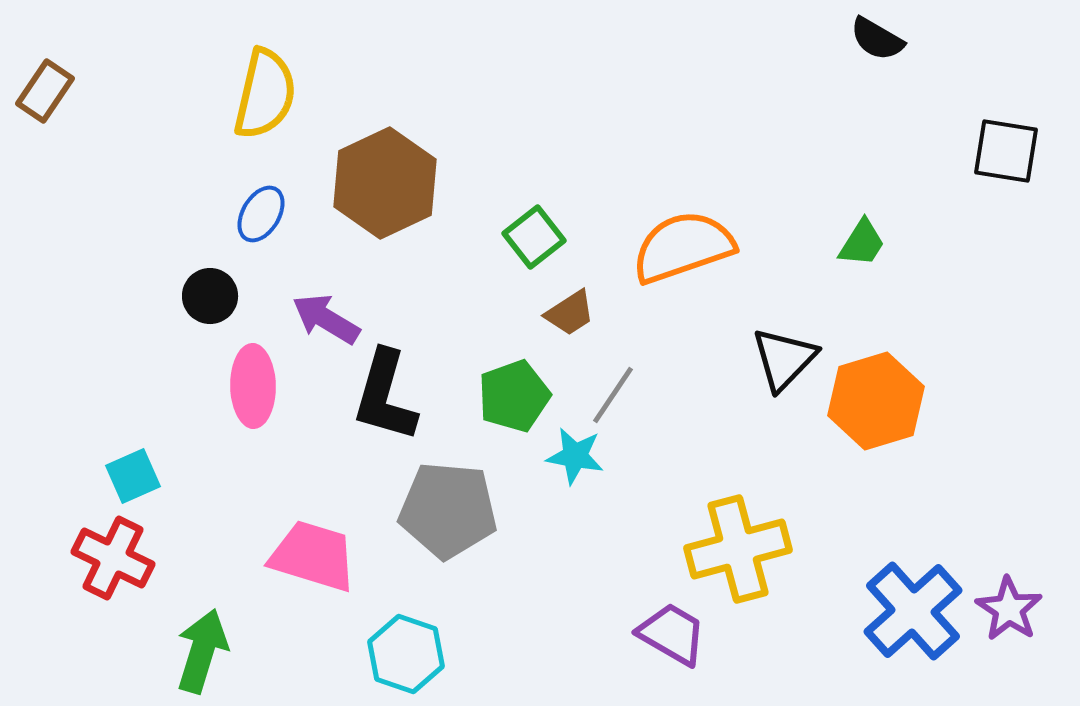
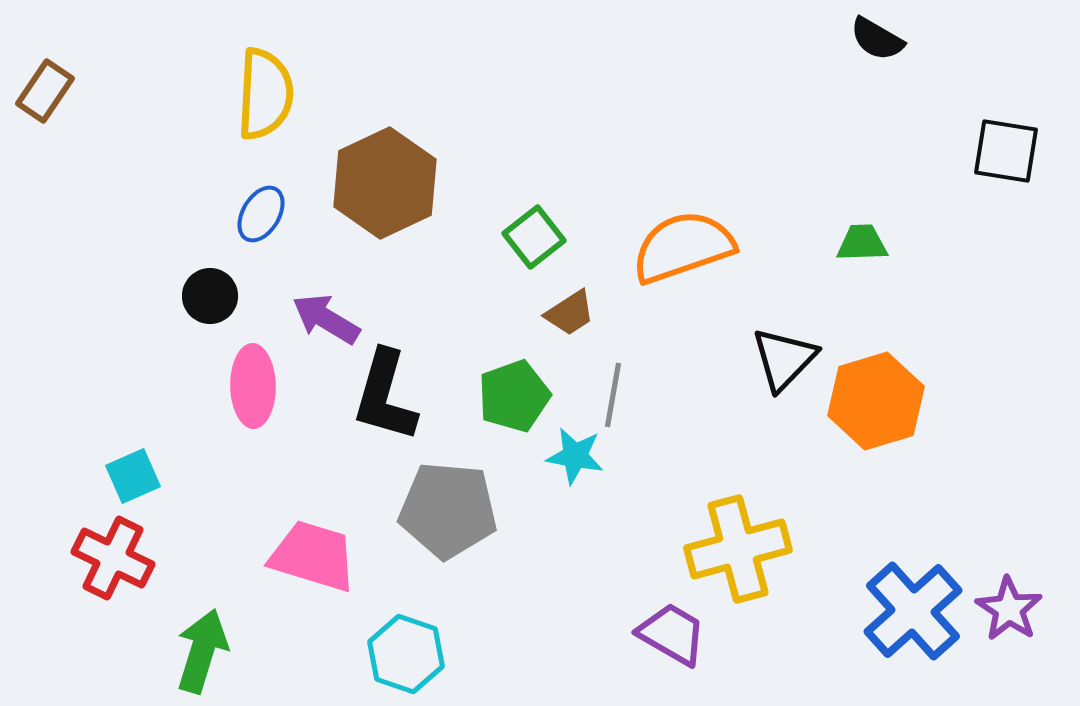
yellow semicircle: rotated 10 degrees counterclockwise
green trapezoid: rotated 124 degrees counterclockwise
gray line: rotated 24 degrees counterclockwise
